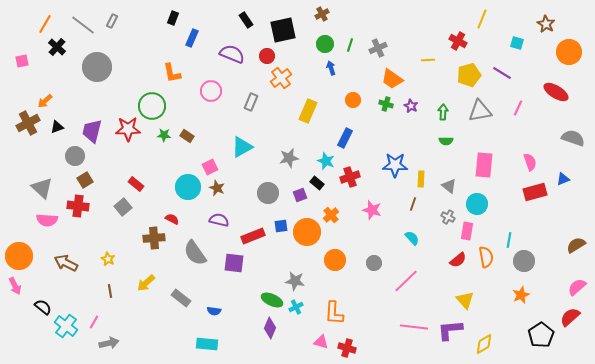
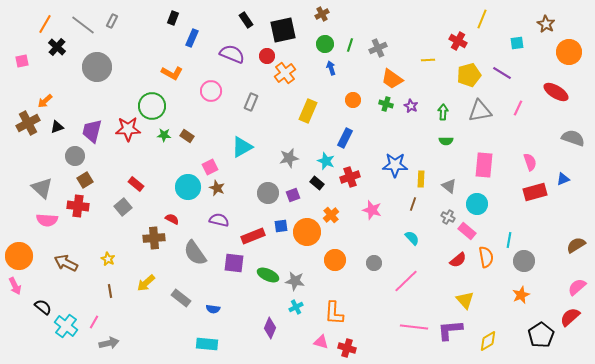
cyan square at (517, 43): rotated 24 degrees counterclockwise
orange L-shape at (172, 73): rotated 50 degrees counterclockwise
orange cross at (281, 78): moved 4 px right, 5 px up
purple square at (300, 195): moved 7 px left
pink rectangle at (467, 231): rotated 60 degrees counterclockwise
green ellipse at (272, 300): moved 4 px left, 25 px up
blue semicircle at (214, 311): moved 1 px left, 2 px up
yellow diamond at (484, 344): moved 4 px right, 3 px up
